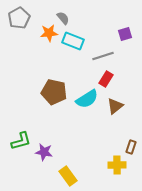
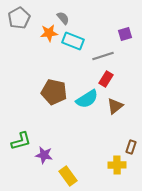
purple star: moved 3 px down
